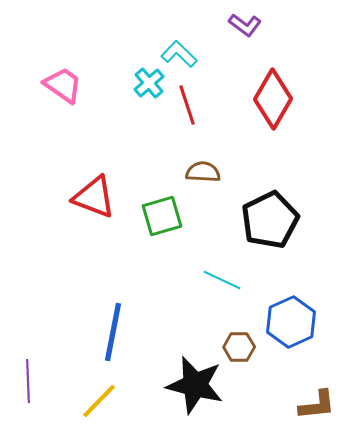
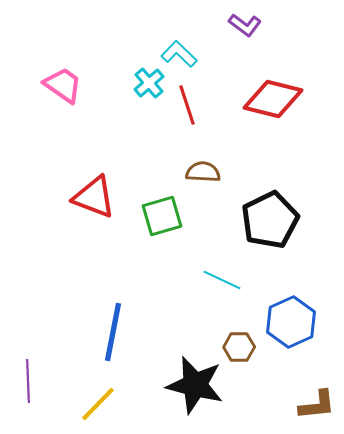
red diamond: rotated 74 degrees clockwise
yellow line: moved 1 px left, 3 px down
